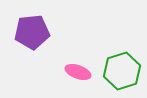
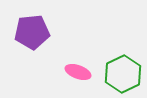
green hexagon: moved 1 px right, 3 px down; rotated 9 degrees counterclockwise
